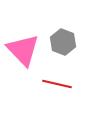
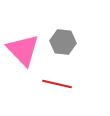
gray hexagon: rotated 15 degrees counterclockwise
